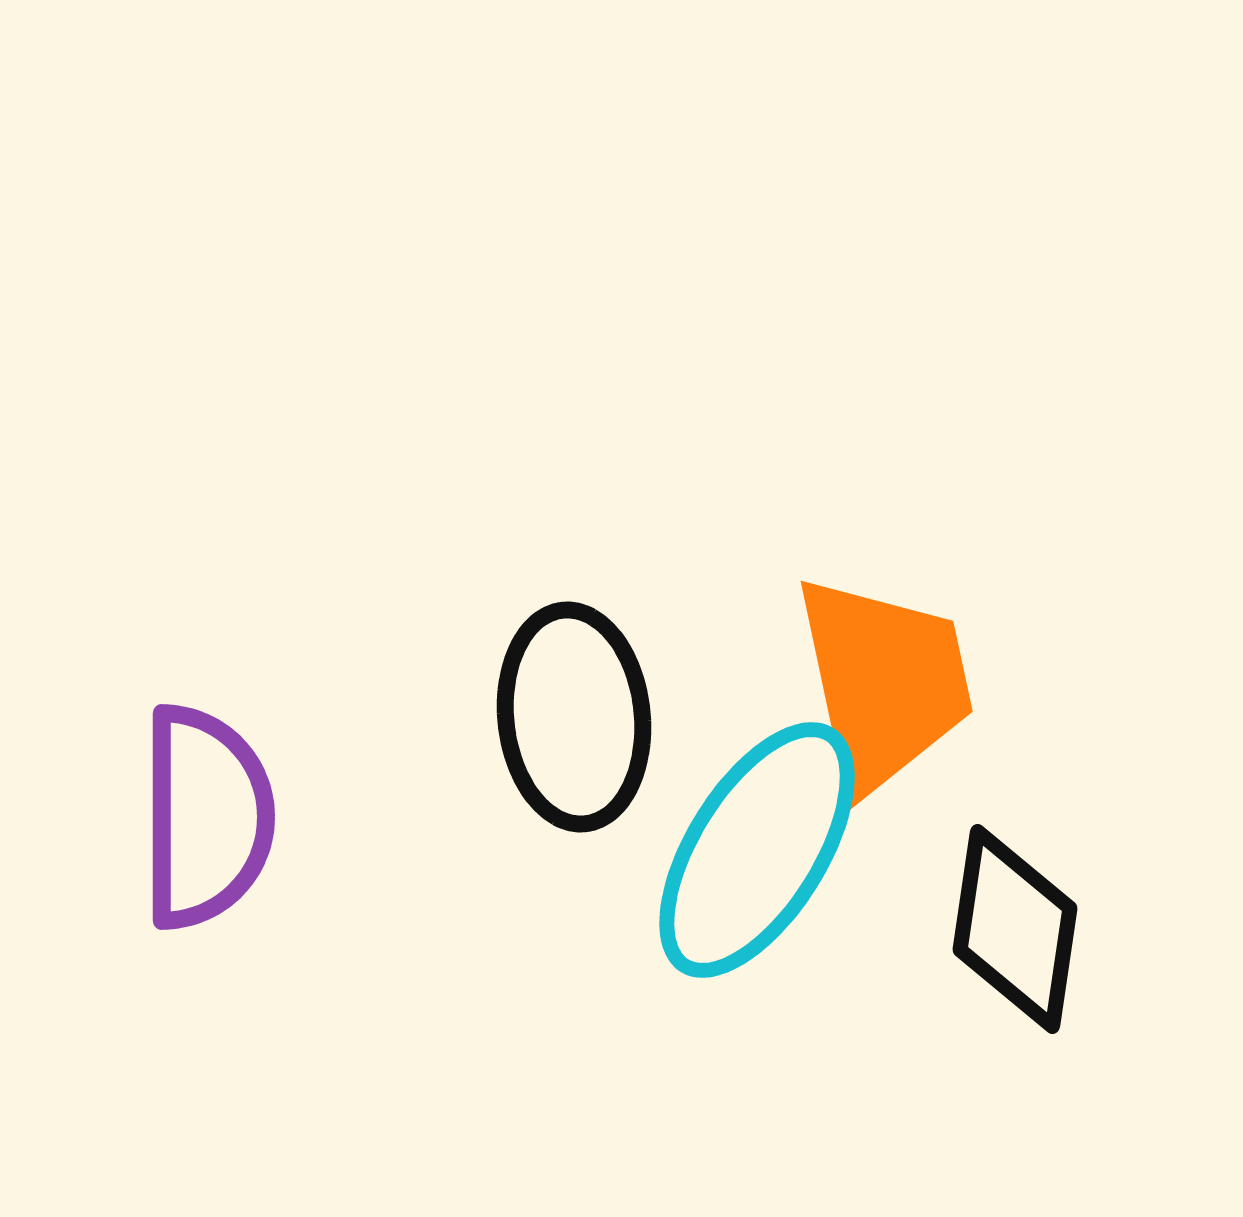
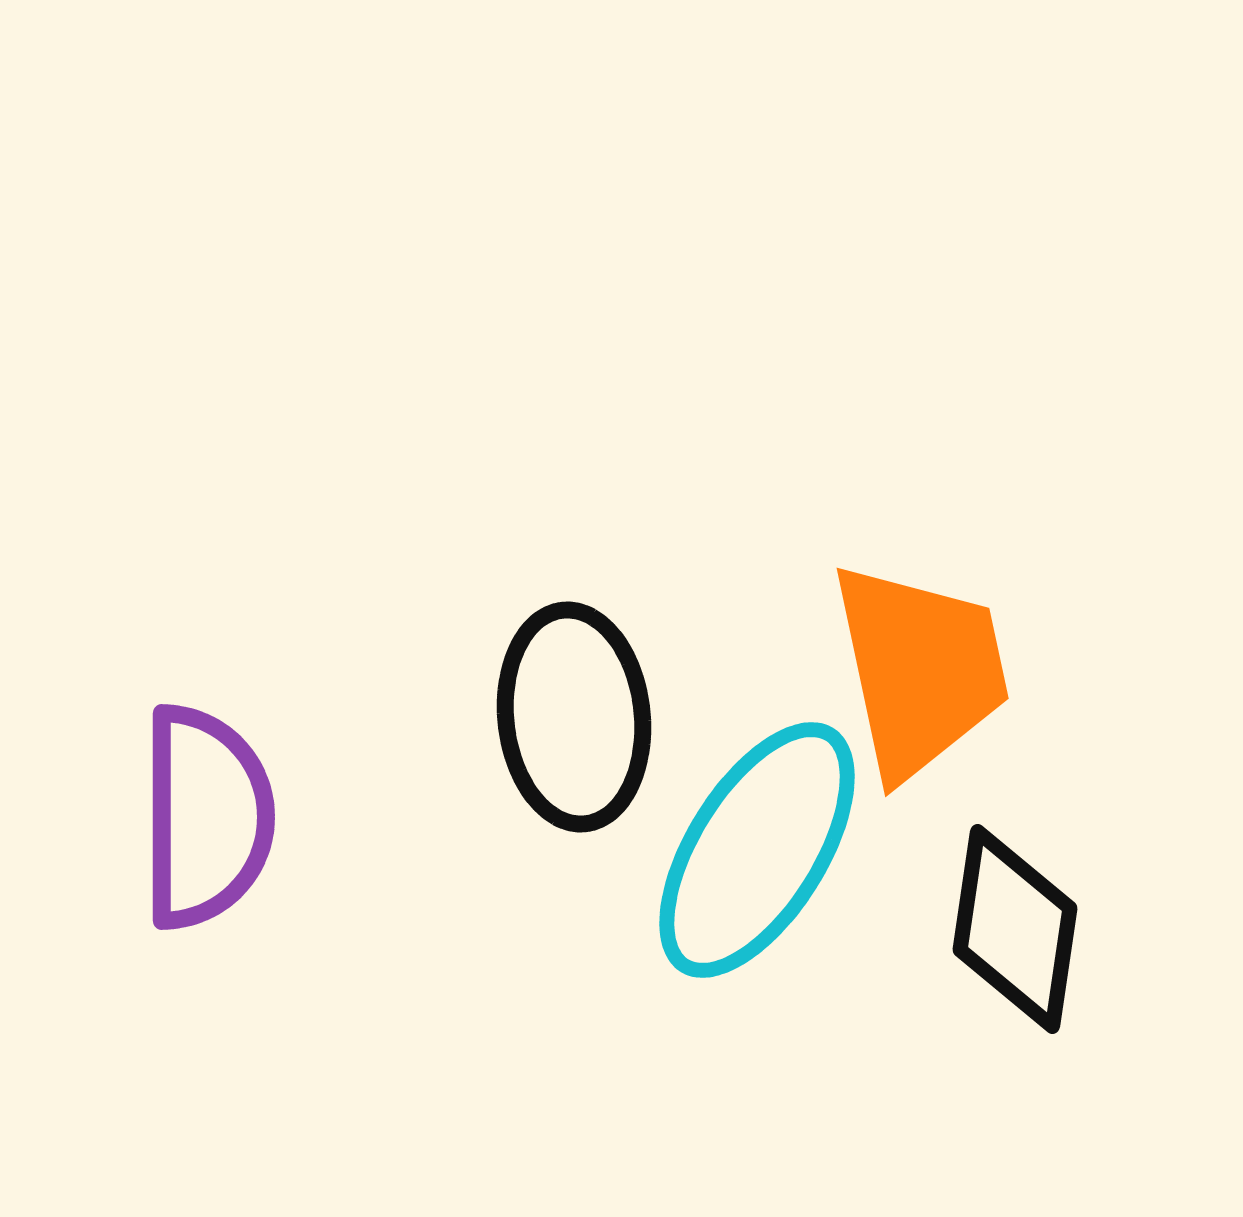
orange trapezoid: moved 36 px right, 13 px up
